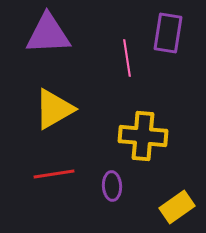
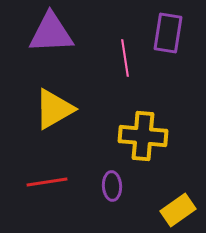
purple triangle: moved 3 px right, 1 px up
pink line: moved 2 px left
red line: moved 7 px left, 8 px down
yellow rectangle: moved 1 px right, 3 px down
